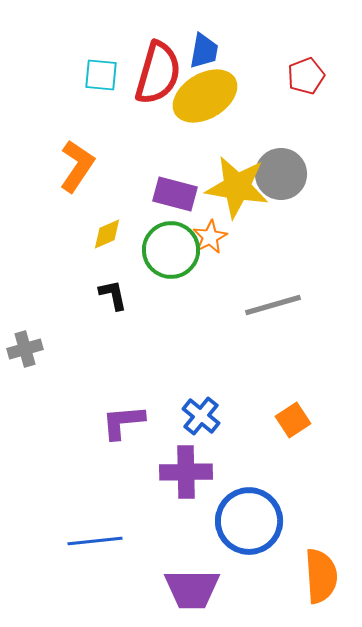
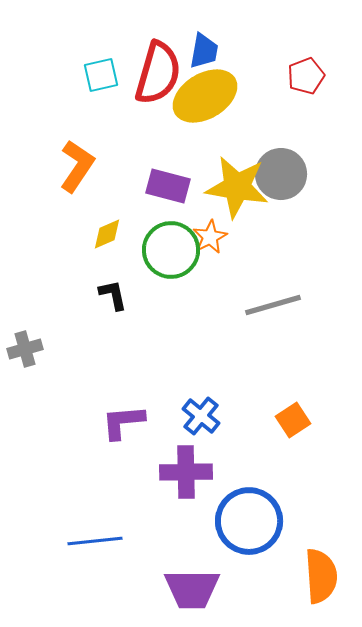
cyan square: rotated 18 degrees counterclockwise
purple rectangle: moved 7 px left, 8 px up
